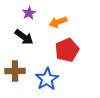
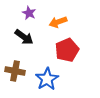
purple star: rotated 16 degrees counterclockwise
brown cross: rotated 12 degrees clockwise
